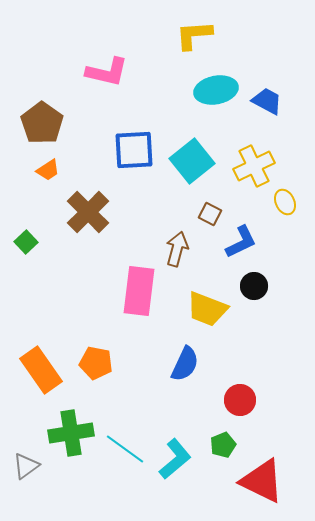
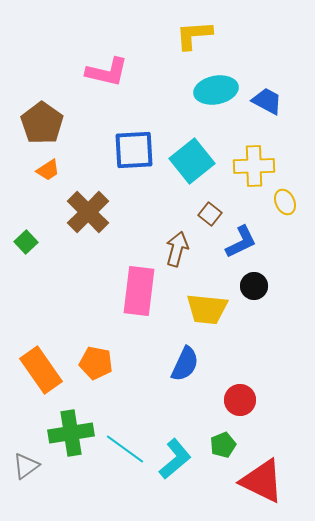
yellow cross: rotated 24 degrees clockwise
brown square: rotated 10 degrees clockwise
yellow trapezoid: rotated 15 degrees counterclockwise
